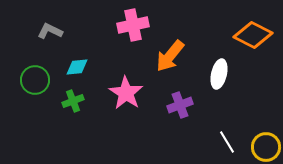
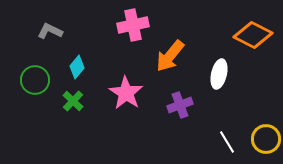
cyan diamond: rotated 45 degrees counterclockwise
green cross: rotated 25 degrees counterclockwise
yellow circle: moved 8 px up
